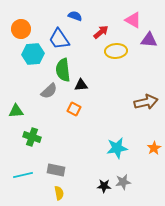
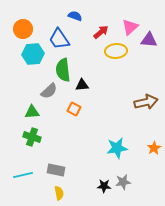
pink triangle: moved 3 px left, 7 px down; rotated 48 degrees clockwise
orange circle: moved 2 px right
black triangle: moved 1 px right
green triangle: moved 16 px right, 1 px down
